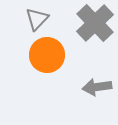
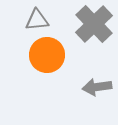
gray triangle: moved 1 px down; rotated 40 degrees clockwise
gray cross: moved 1 px left, 1 px down
